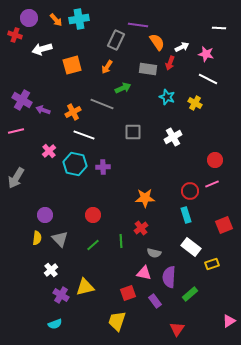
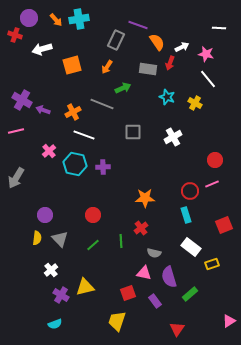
purple line at (138, 25): rotated 12 degrees clockwise
white line at (208, 79): rotated 24 degrees clockwise
purple semicircle at (169, 277): rotated 20 degrees counterclockwise
